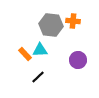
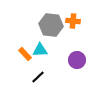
purple circle: moved 1 px left
